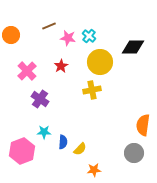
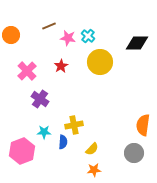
cyan cross: moved 1 px left
black diamond: moved 4 px right, 4 px up
yellow cross: moved 18 px left, 35 px down
yellow semicircle: moved 12 px right
